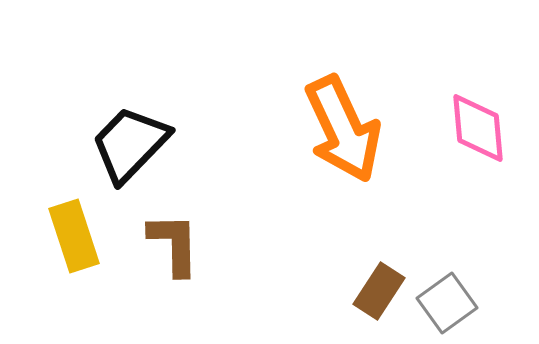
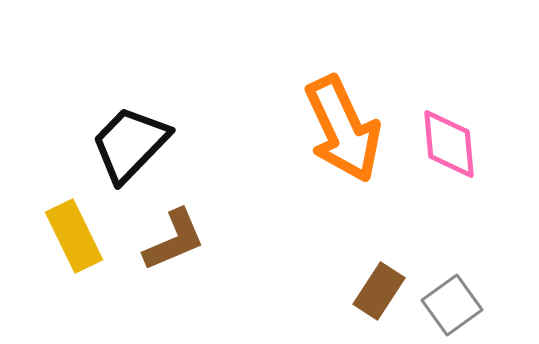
pink diamond: moved 29 px left, 16 px down
yellow rectangle: rotated 8 degrees counterclockwise
brown L-shape: moved 4 px up; rotated 68 degrees clockwise
gray square: moved 5 px right, 2 px down
